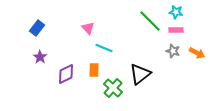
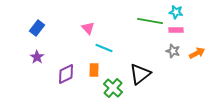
green line: rotated 35 degrees counterclockwise
orange arrow: rotated 56 degrees counterclockwise
purple star: moved 3 px left
